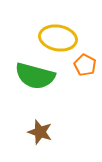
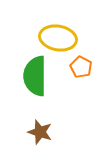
orange pentagon: moved 4 px left, 2 px down
green semicircle: rotated 75 degrees clockwise
